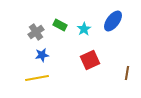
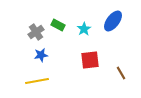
green rectangle: moved 2 px left
blue star: moved 1 px left
red square: rotated 18 degrees clockwise
brown line: moved 6 px left; rotated 40 degrees counterclockwise
yellow line: moved 3 px down
